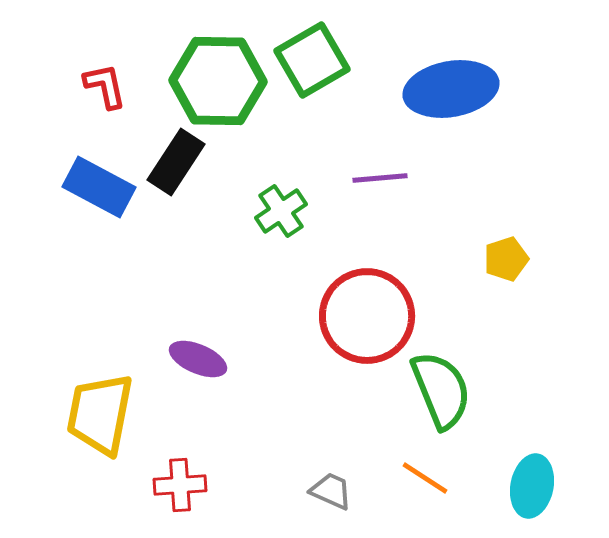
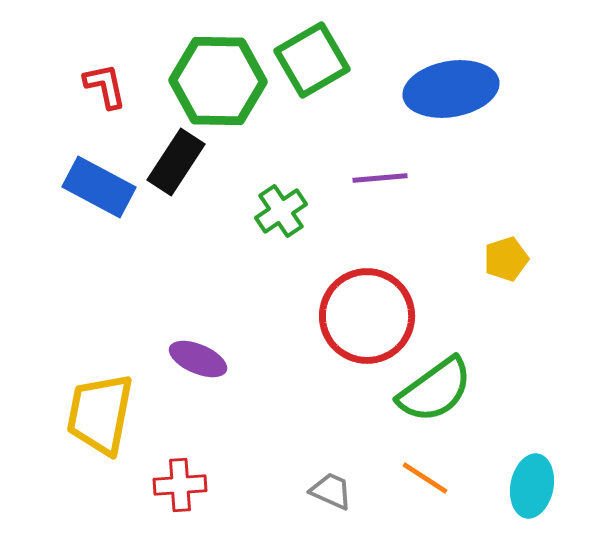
green semicircle: moved 6 px left; rotated 76 degrees clockwise
